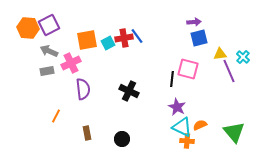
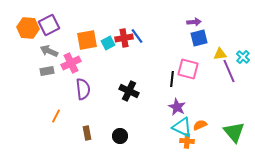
black circle: moved 2 px left, 3 px up
